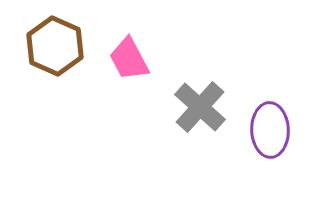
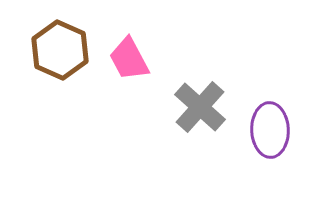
brown hexagon: moved 5 px right, 4 px down
